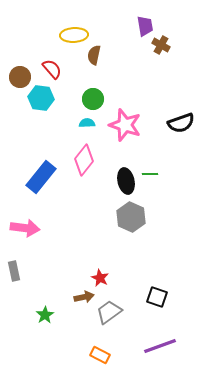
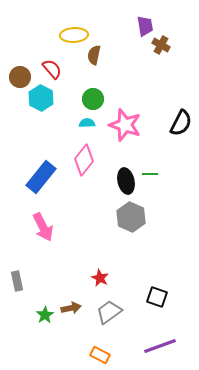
cyan hexagon: rotated 20 degrees clockwise
black semicircle: rotated 44 degrees counterclockwise
pink arrow: moved 18 px right, 1 px up; rotated 56 degrees clockwise
gray rectangle: moved 3 px right, 10 px down
brown arrow: moved 13 px left, 11 px down
